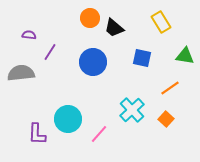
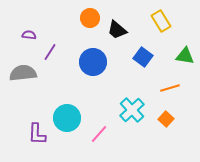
yellow rectangle: moved 1 px up
black trapezoid: moved 3 px right, 2 px down
blue square: moved 1 px right, 1 px up; rotated 24 degrees clockwise
gray semicircle: moved 2 px right
orange line: rotated 18 degrees clockwise
cyan circle: moved 1 px left, 1 px up
